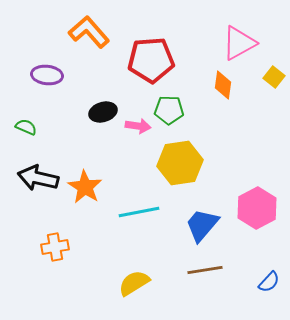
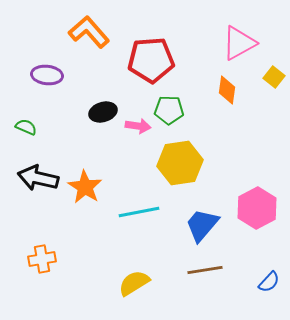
orange diamond: moved 4 px right, 5 px down
orange cross: moved 13 px left, 12 px down
